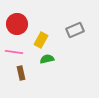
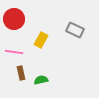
red circle: moved 3 px left, 5 px up
gray rectangle: rotated 48 degrees clockwise
green semicircle: moved 6 px left, 21 px down
